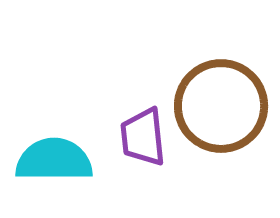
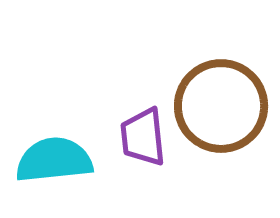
cyan semicircle: rotated 6 degrees counterclockwise
